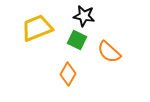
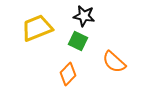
green square: moved 1 px right, 1 px down
orange semicircle: moved 5 px right, 10 px down
orange diamond: rotated 15 degrees clockwise
